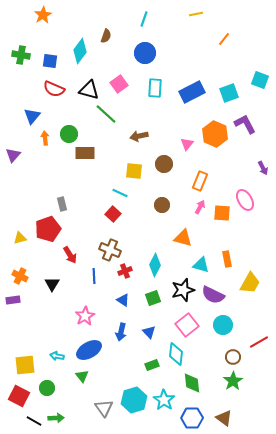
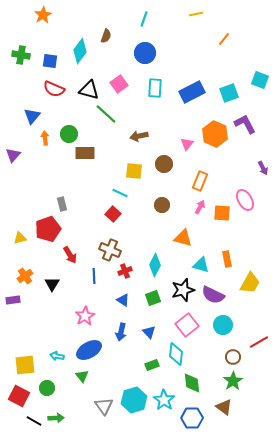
orange cross at (20, 276): moved 5 px right; rotated 28 degrees clockwise
gray triangle at (104, 408): moved 2 px up
brown triangle at (224, 418): moved 11 px up
